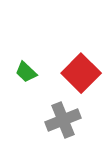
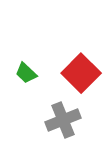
green trapezoid: moved 1 px down
